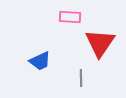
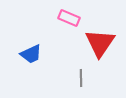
pink rectangle: moved 1 px left, 1 px down; rotated 20 degrees clockwise
blue trapezoid: moved 9 px left, 7 px up
